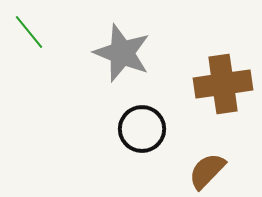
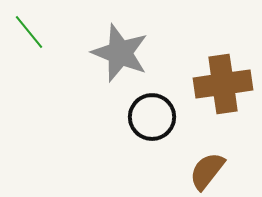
gray star: moved 2 px left
black circle: moved 10 px right, 12 px up
brown semicircle: rotated 6 degrees counterclockwise
